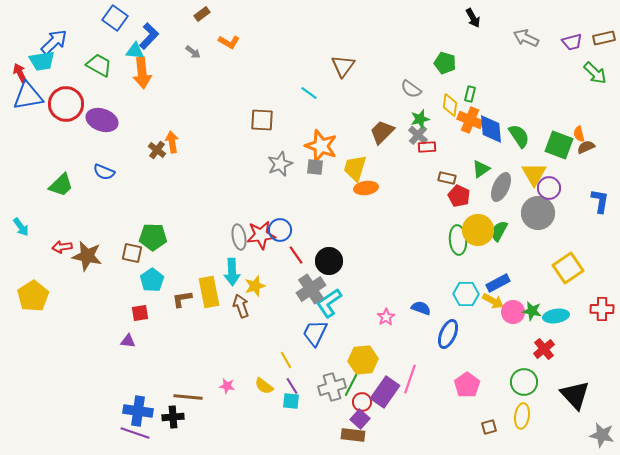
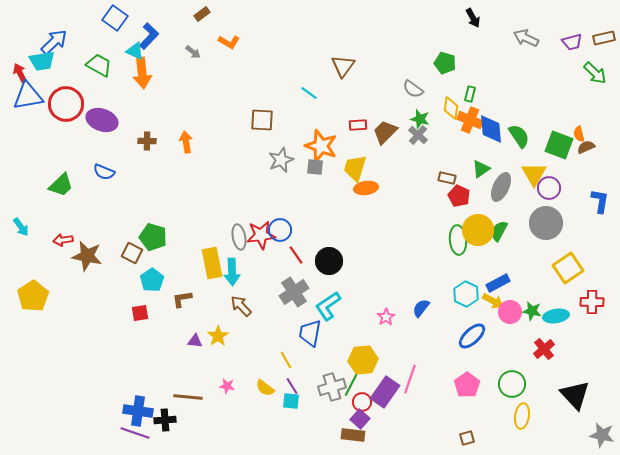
cyan triangle at (135, 51): rotated 18 degrees clockwise
gray semicircle at (411, 89): moved 2 px right
yellow diamond at (450, 105): moved 1 px right, 3 px down
green star at (420, 119): rotated 30 degrees clockwise
brown trapezoid at (382, 132): moved 3 px right
orange arrow at (172, 142): moved 14 px right
red rectangle at (427, 147): moved 69 px left, 22 px up
brown cross at (157, 150): moved 10 px left, 9 px up; rotated 36 degrees counterclockwise
gray star at (280, 164): moved 1 px right, 4 px up
gray circle at (538, 213): moved 8 px right, 10 px down
green pentagon at (153, 237): rotated 16 degrees clockwise
red arrow at (62, 247): moved 1 px right, 7 px up
brown square at (132, 253): rotated 15 degrees clockwise
yellow star at (255, 286): moved 37 px left, 50 px down; rotated 15 degrees counterclockwise
gray cross at (311, 289): moved 17 px left, 3 px down
yellow rectangle at (209, 292): moved 3 px right, 29 px up
cyan hexagon at (466, 294): rotated 25 degrees clockwise
cyan L-shape at (329, 303): moved 1 px left, 3 px down
brown arrow at (241, 306): rotated 25 degrees counterclockwise
blue semicircle at (421, 308): rotated 72 degrees counterclockwise
red cross at (602, 309): moved 10 px left, 7 px up
pink circle at (513, 312): moved 3 px left
blue trapezoid at (315, 333): moved 5 px left; rotated 16 degrees counterclockwise
blue ellipse at (448, 334): moved 24 px right, 2 px down; rotated 24 degrees clockwise
purple triangle at (128, 341): moved 67 px right
green circle at (524, 382): moved 12 px left, 2 px down
yellow semicircle at (264, 386): moved 1 px right, 2 px down
black cross at (173, 417): moved 8 px left, 3 px down
brown square at (489, 427): moved 22 px left, 11 px down
